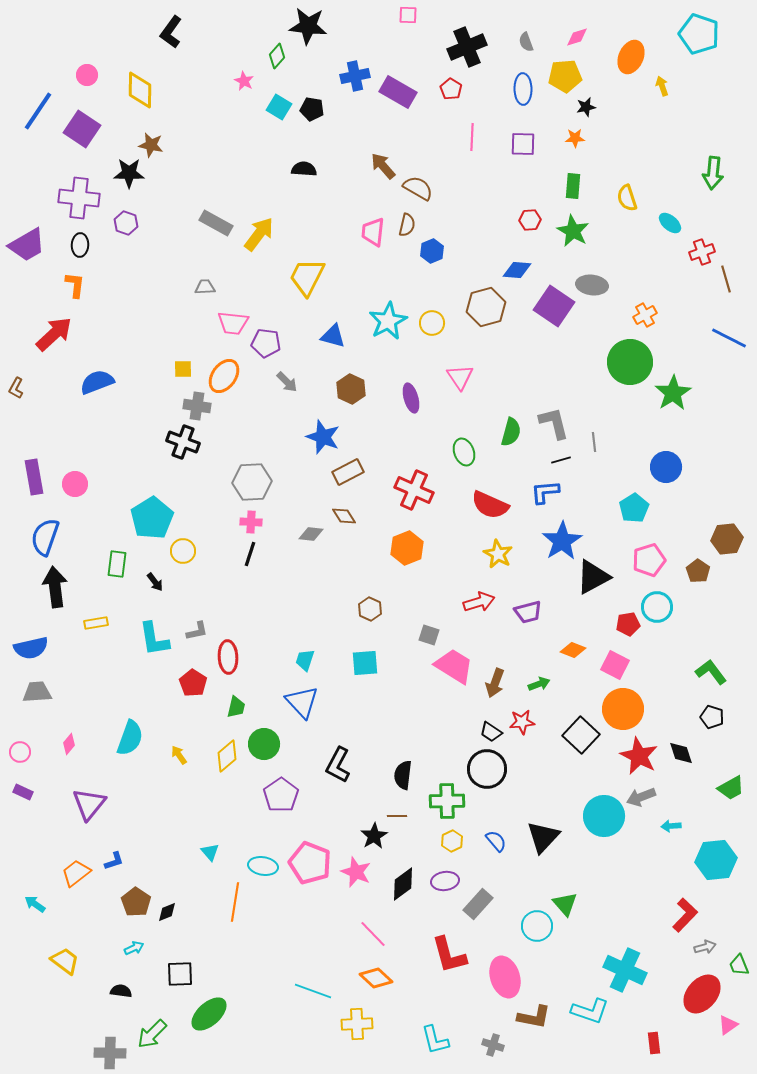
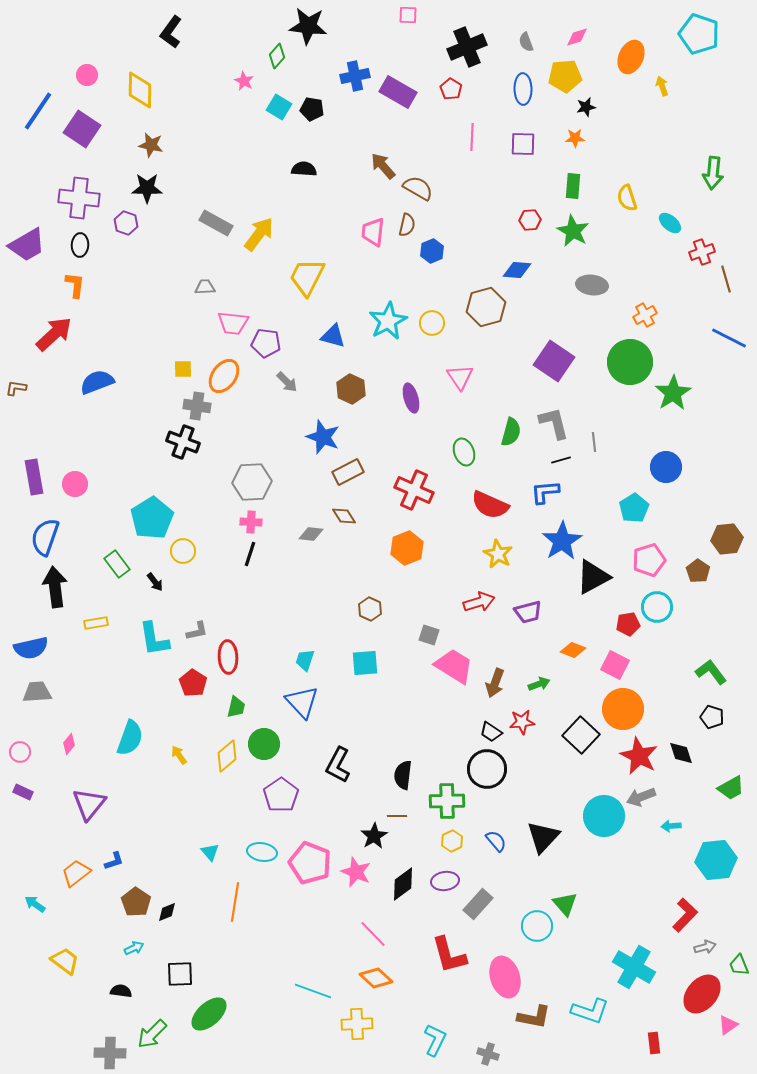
black star at (129, 173): moved 18 px right, 15 px down
purple square at (554, 306): moved 55 px down
brown L-shape at (16, 388): rotated 70 degrees clockwise
green rectangle at (117, 564): rotated 44 degrees counterclockwise
cyan ellipse at (263, 866): moved 1 px left, 14 px up
cyan cross at (625, 970): moved 9 px right, 3 px up; rotated 6 degrees clockwise
cyan L-shape at (435, 1040): rotated 140 degrees counterclockwise
gray cross at (493, 1045): moved 5 px left, 9 px down
